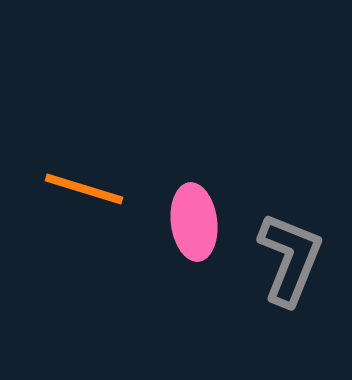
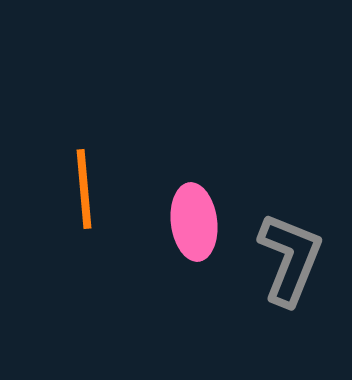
orange line: rotated 68 degrees clockwise
